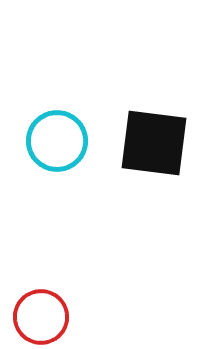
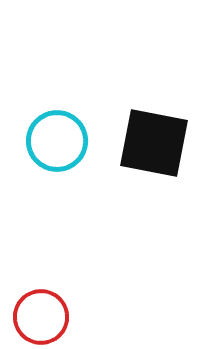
black square: rotated 4 degrees clockwise
